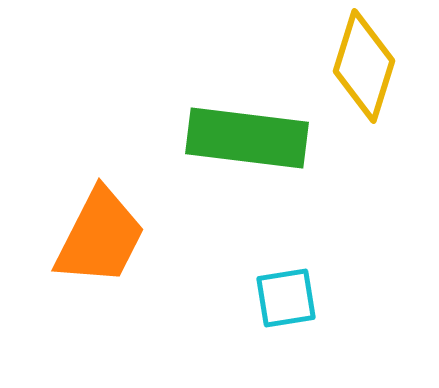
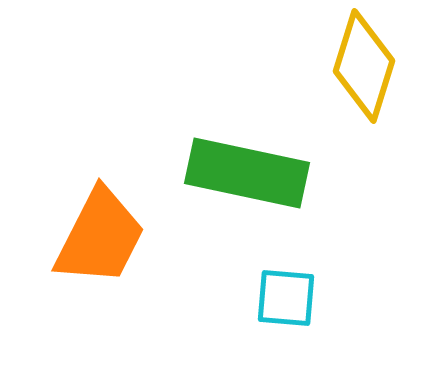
green rectangle: moved 35 px down; rotated 5 degrees clockwise
cyan square: rotated 14 degrees clockwise
